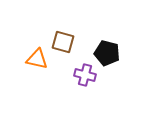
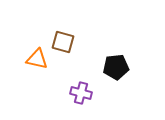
black pentagon: moved 9 px right, 14 px down; rotated 20 degrees counterclockwise
purple cross: moved 4 px left, 18 px down
